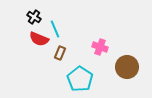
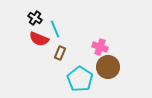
black cross: moved 1 px right, 1 px down
brown circle: moved 19 px left
